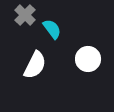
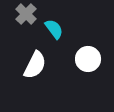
gray cross: moved 1 px right, 1 px up
cyan semicircle: moved 2 px right
